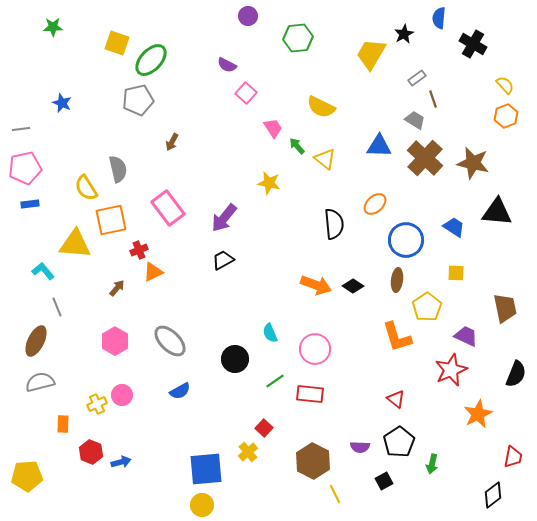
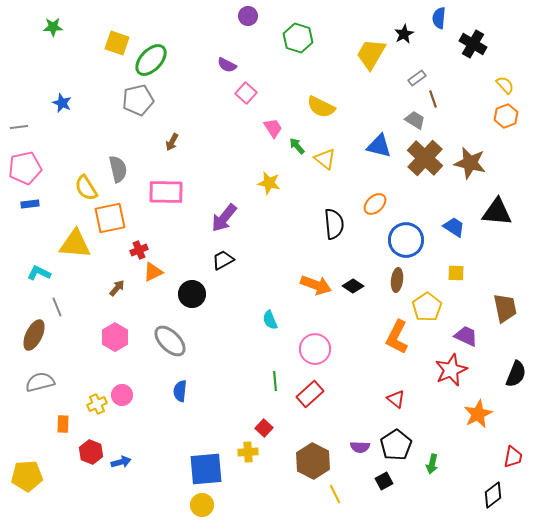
green hexagon at (298, 38): rotated 24 degrees clockwise
gray line at (21, 129): moved 2 px left, 2 px up
blue triangle at (379, 146): rotated 12 degrees clockwise
brown star at (473, 163): moved 3 px left
pink rectangle at (168, 208): moved 2 px left, 16 px up; rotated 52 degrees counterclockwise
orange square at (111, 220): moved 1 px left, 2 px up
cyan L-shape at (43, 271): moved 4 px left, 2 px down; rotated 25 degrees counterclockwise
cyan semicircle at (270, 333): moved 13 px up
orange L-shape at (397, 337): rotated 44 degrees clockwise
brown ellipse at (36, 341): moved 2 px left, 6 px up
pink hexagon at (115, 341): moved 4 px up
black circle at (235, 359): moved 43 px left, 65 px up
green line at (275, 381): rotated 60 degrees counterclockwise
blue semicircle at (180, 391): rotated 125 degrees clockwise
red rectangle at (310, 394): rotated 48 degrees counterclockwise
black pentagon at (399, 442): moved 3 px left, 3 px down
yellow cross at (248, 452): rotated 36 degrees clockwise
